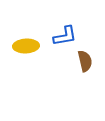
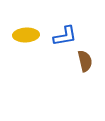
yellow ellipse: moved 11 px up
